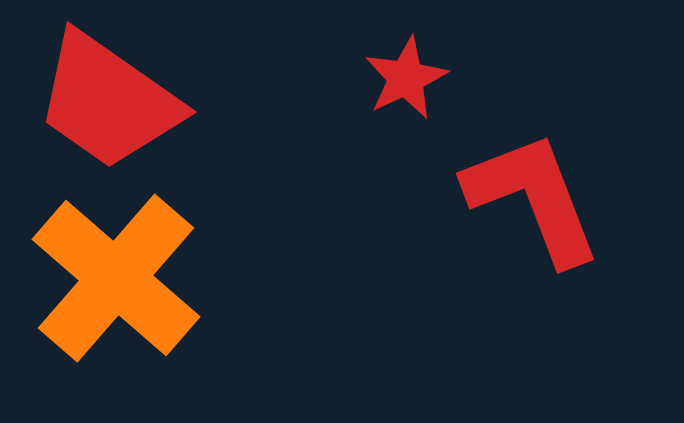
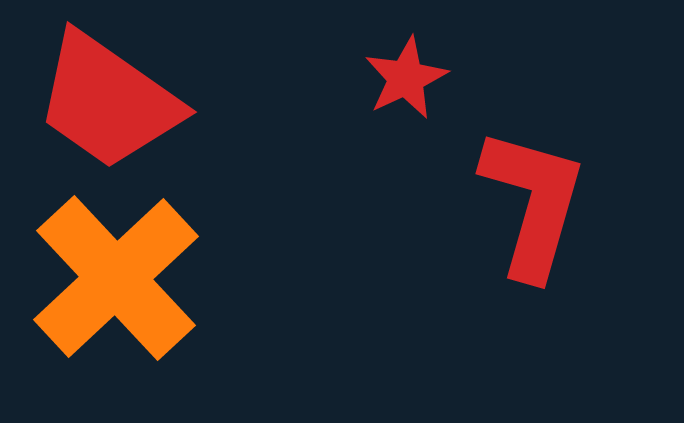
red L-shape: moved 5 px down; rotated 37 degrees clockwise
orange cross: rotated 6 degrees clockwise
